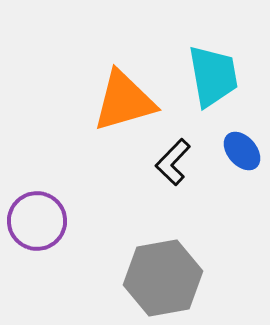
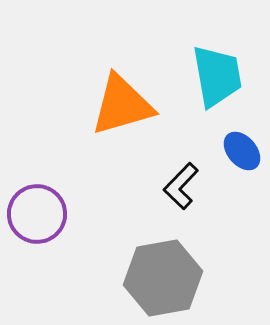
cyan trapezoid: moved 4 px right
orange triangle: moved 2 px left, 4 px down
black L-shape: moved 8 px right, 24 px down
purple circle: moved 7 px up
